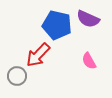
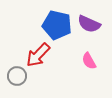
purple semicircle: moved 1 px right, 5 px down
